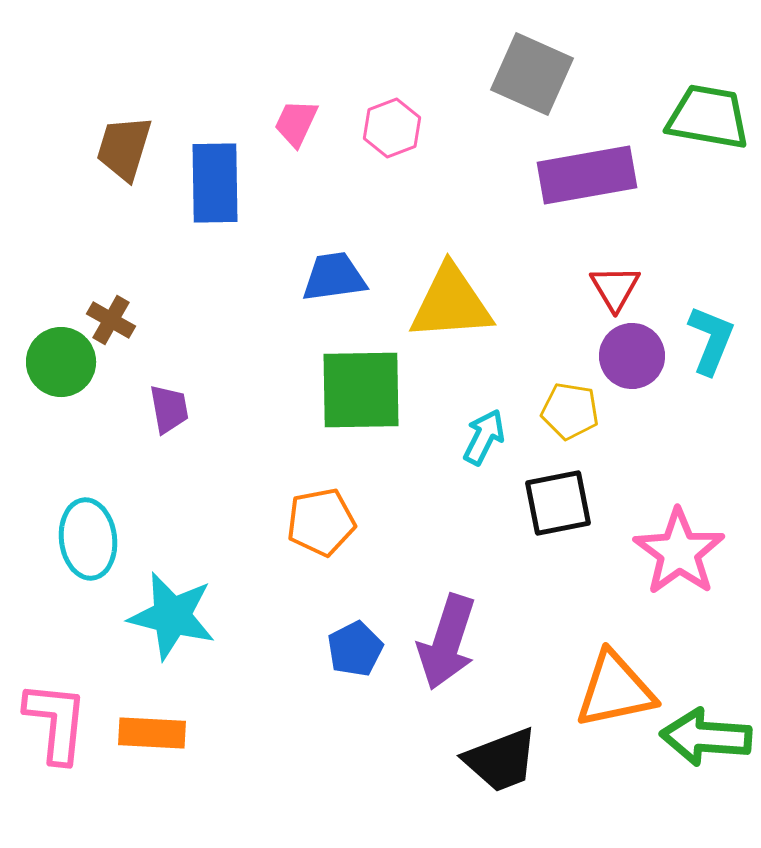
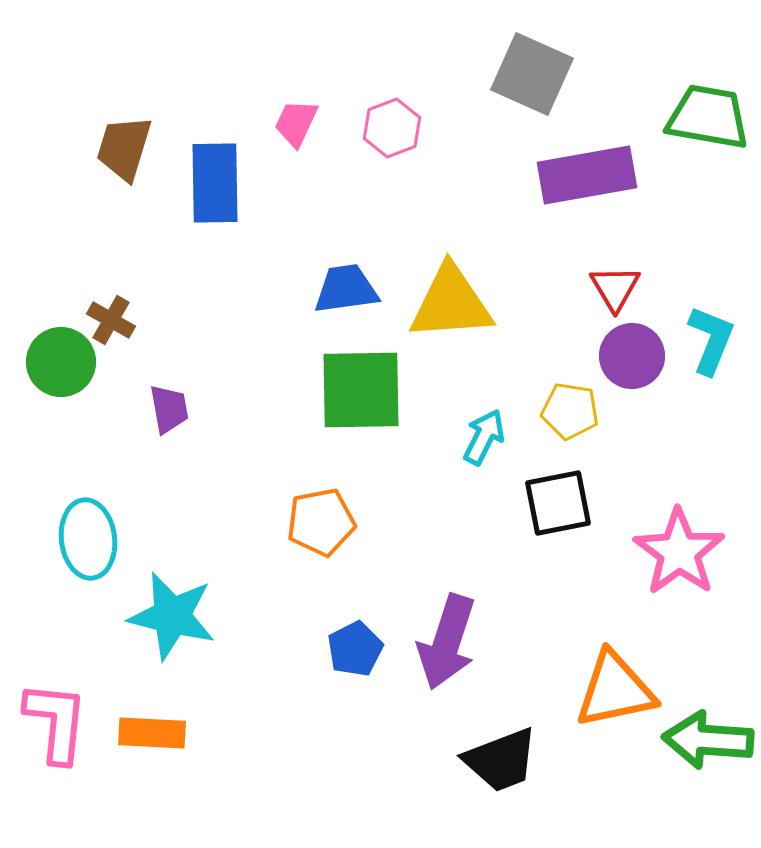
blue trapezoid: moved 12 px right, 12 px down
green arrow: moved 2 px right, 3 px down
